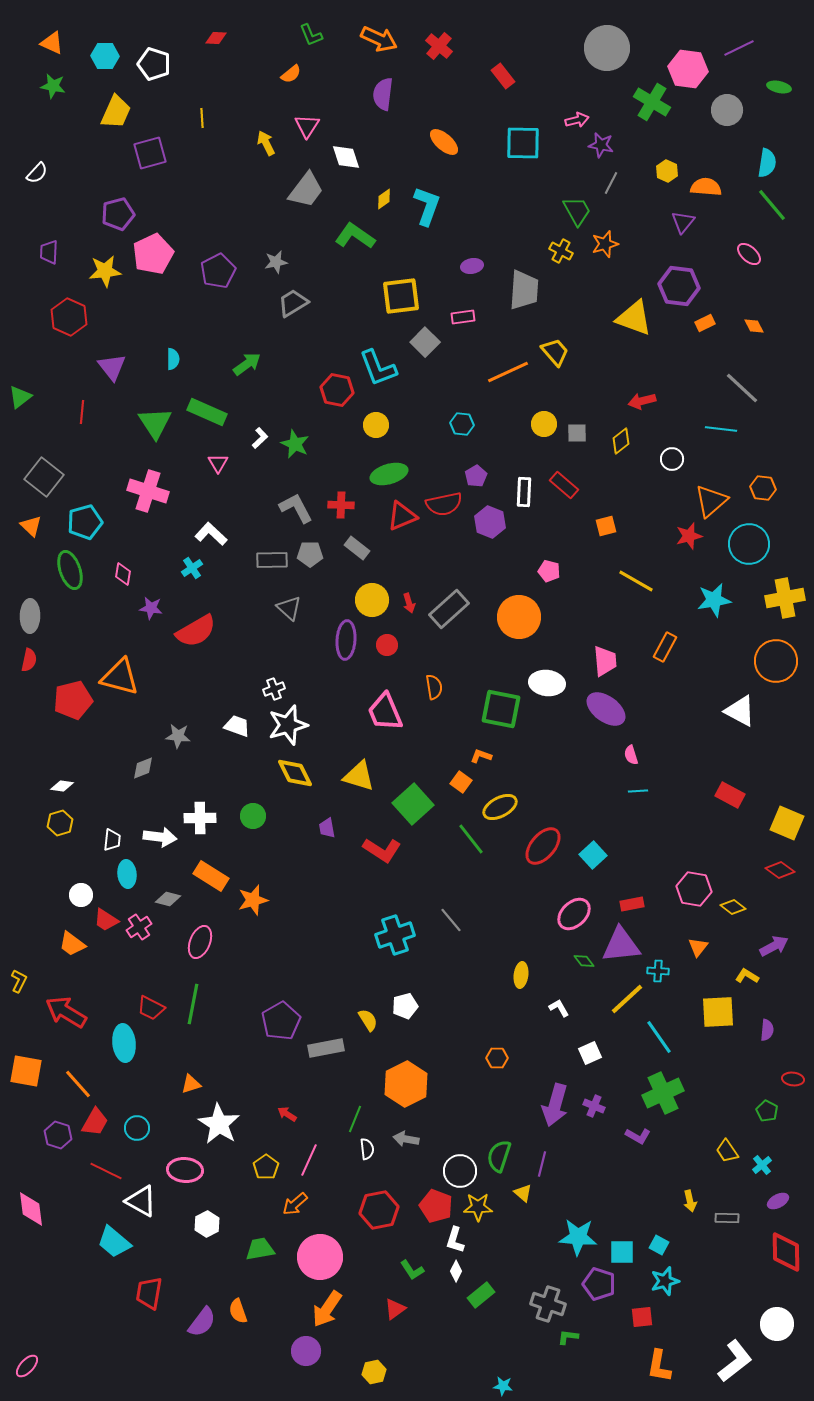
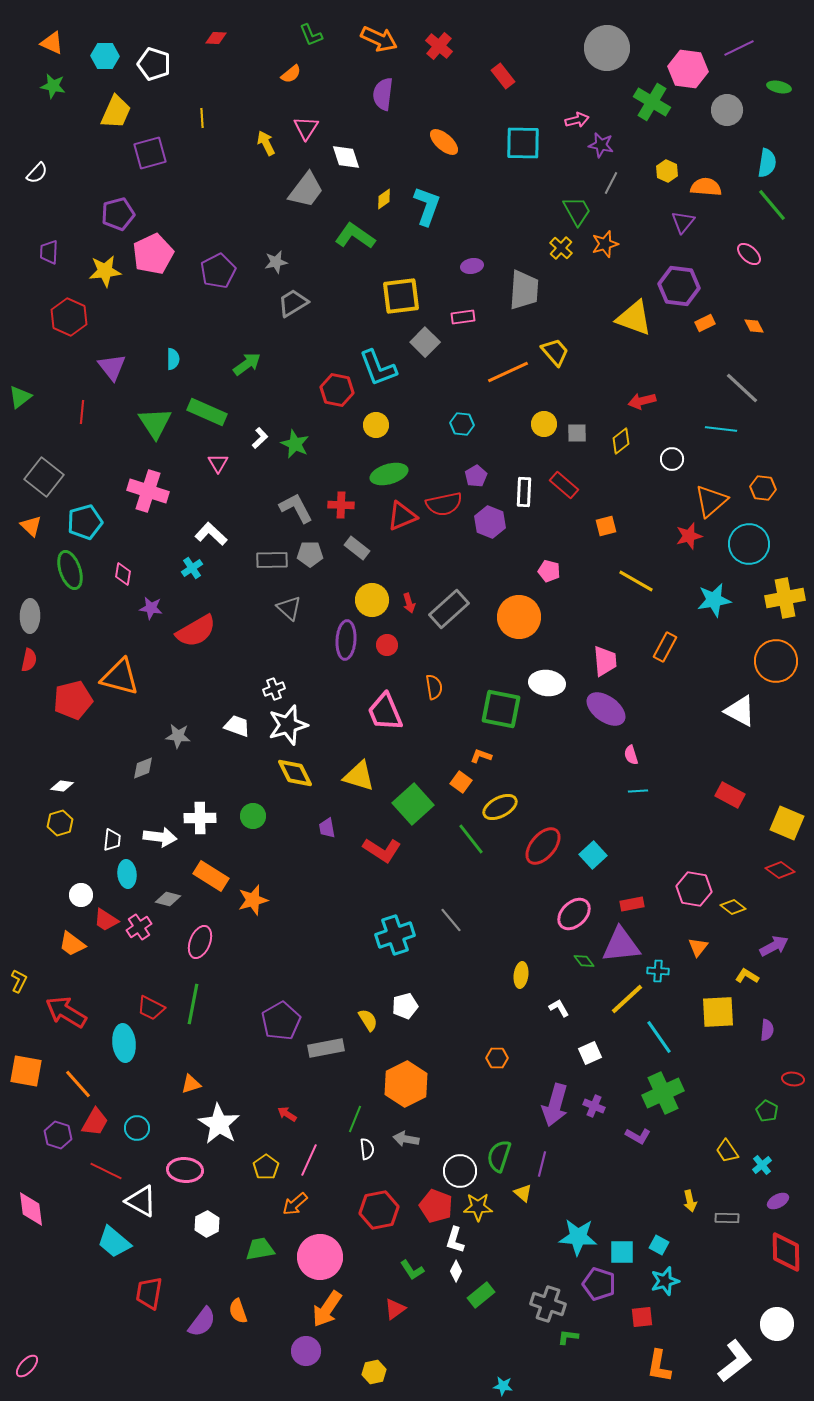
pink triangle at (307, 126): moved 1 px left, 2 px down
yellow cross at (561, 251): moved 3 px up; rotated 15 degrees clockwise
